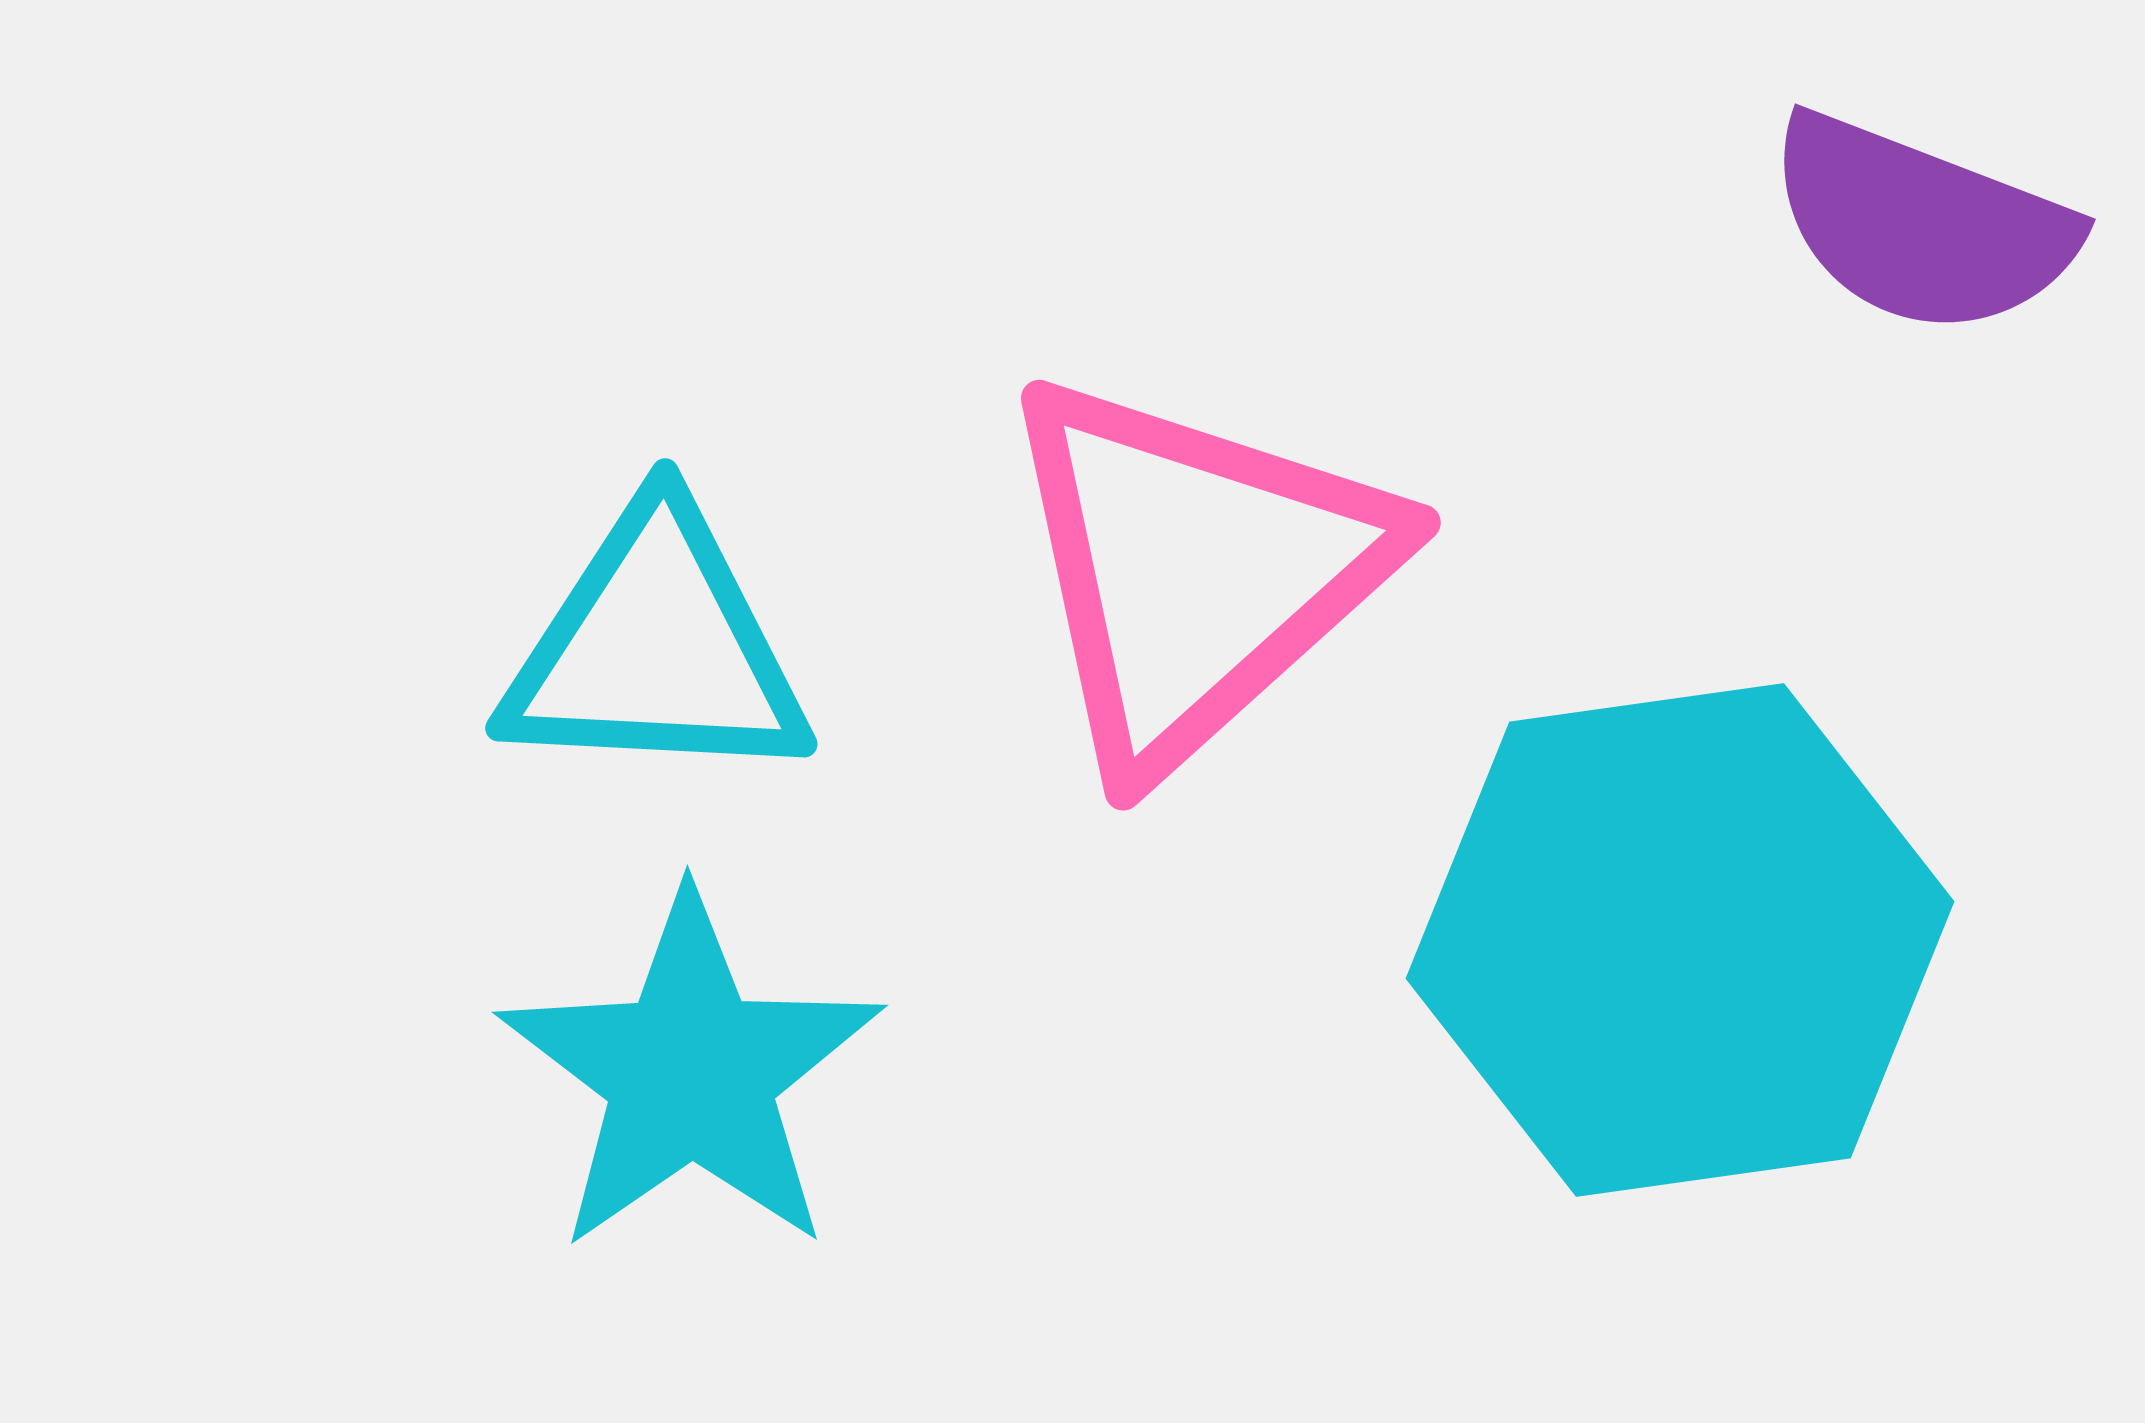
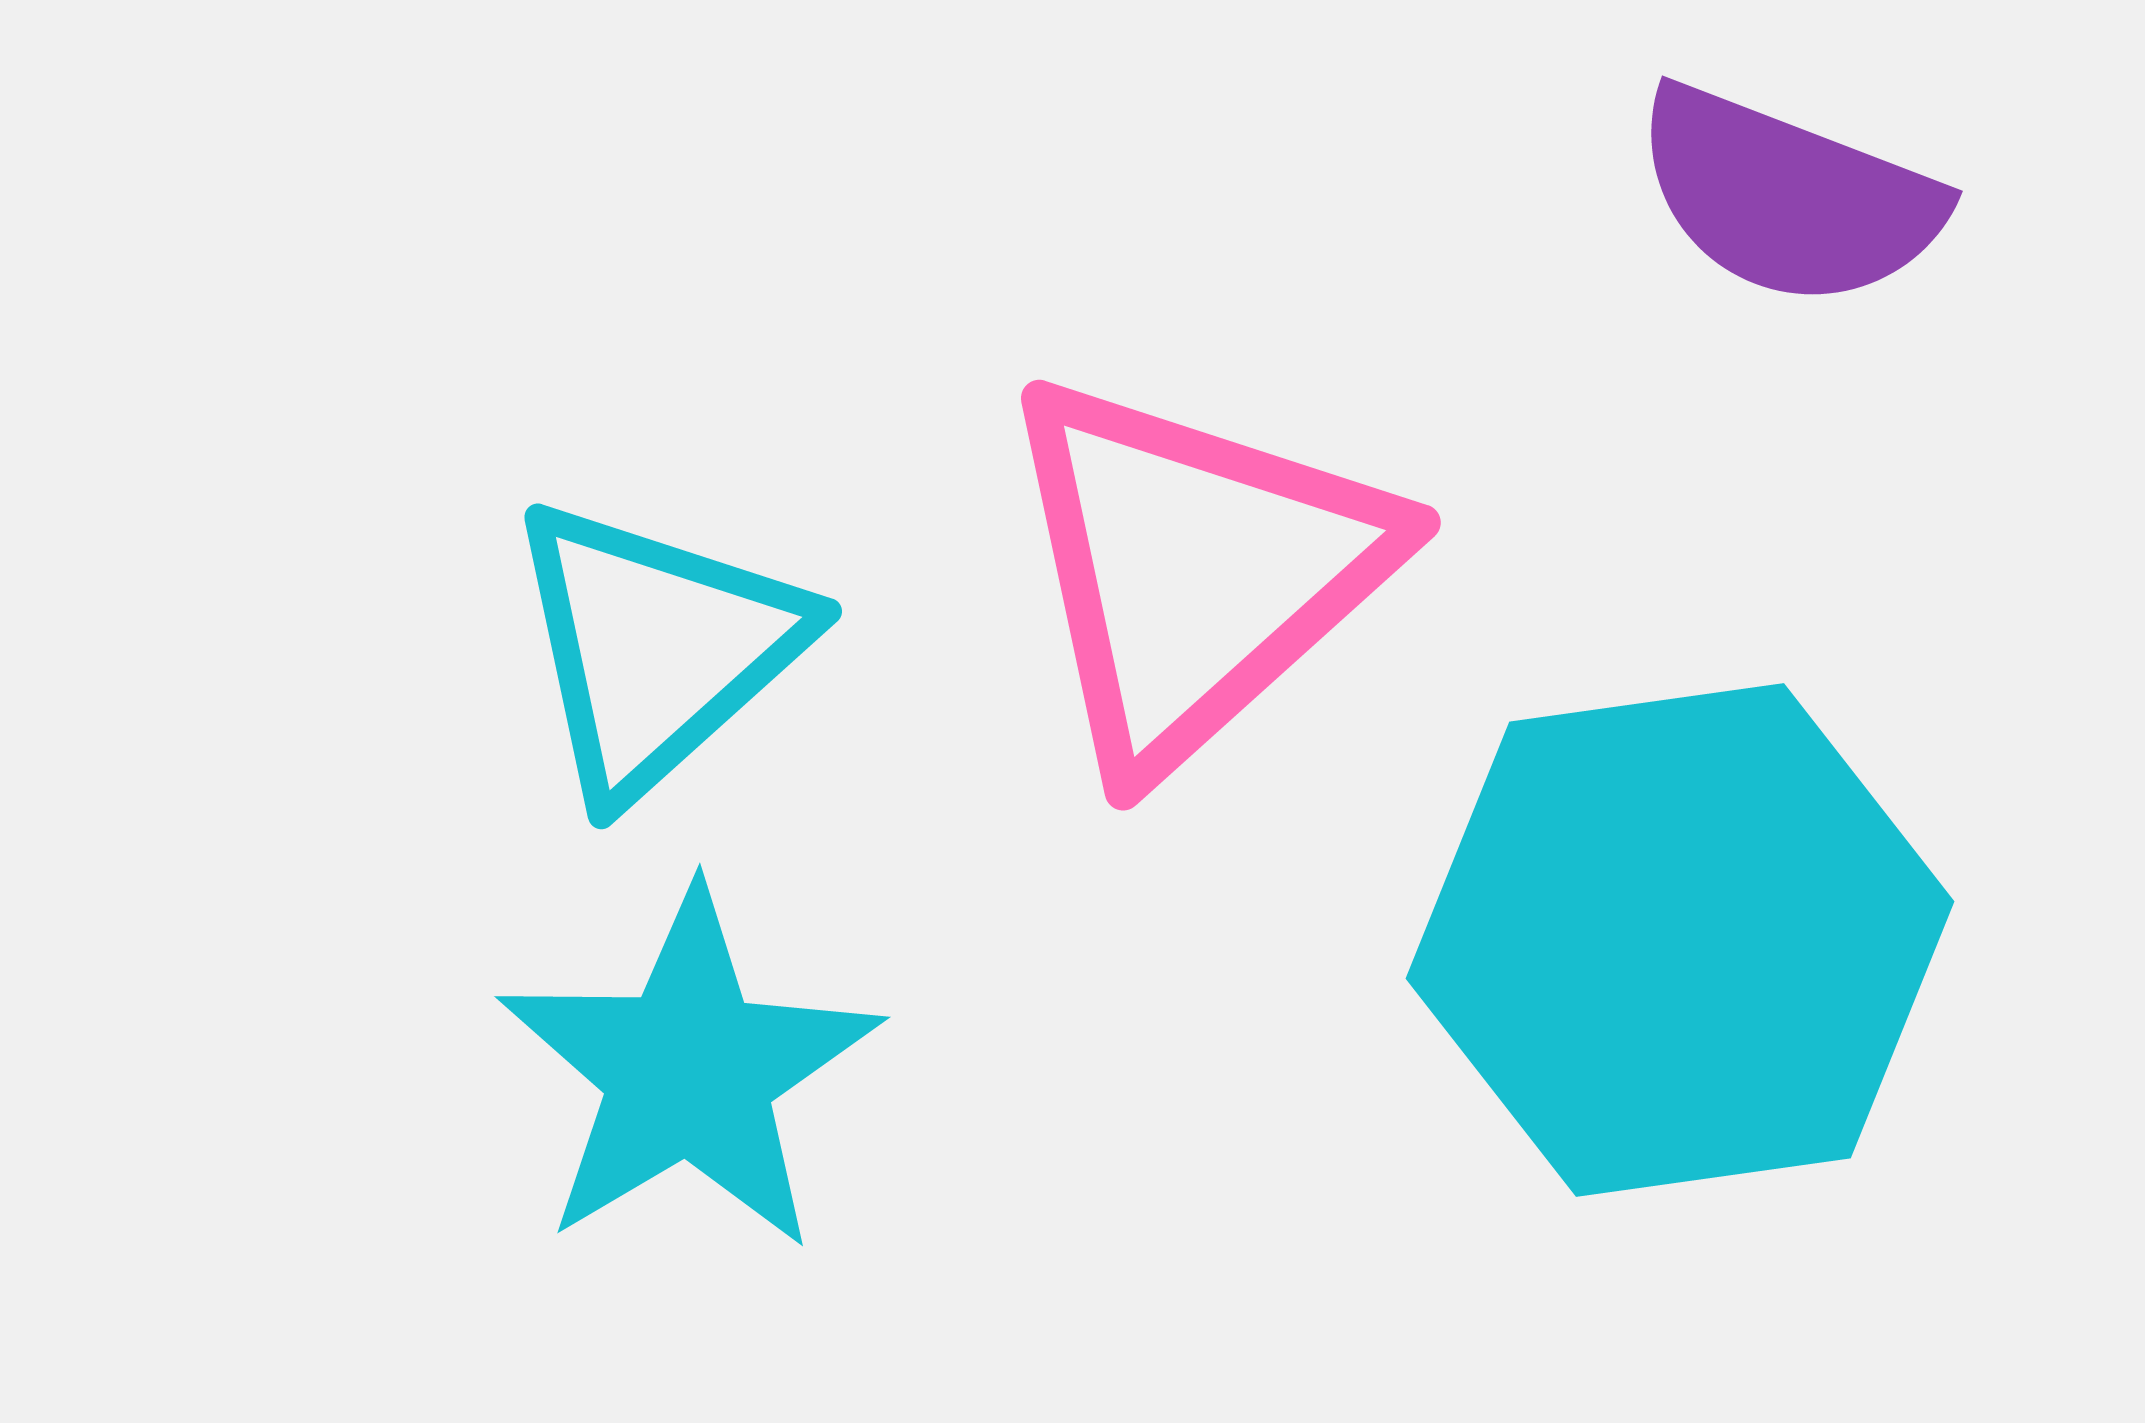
purple semicircle: moved 133 px left, 28 px up
cyan triangle: rotated 45 degrees counterclockwise
cyan star: moved 2 px left, 2 px up; rotated 4 degrees clockwise
